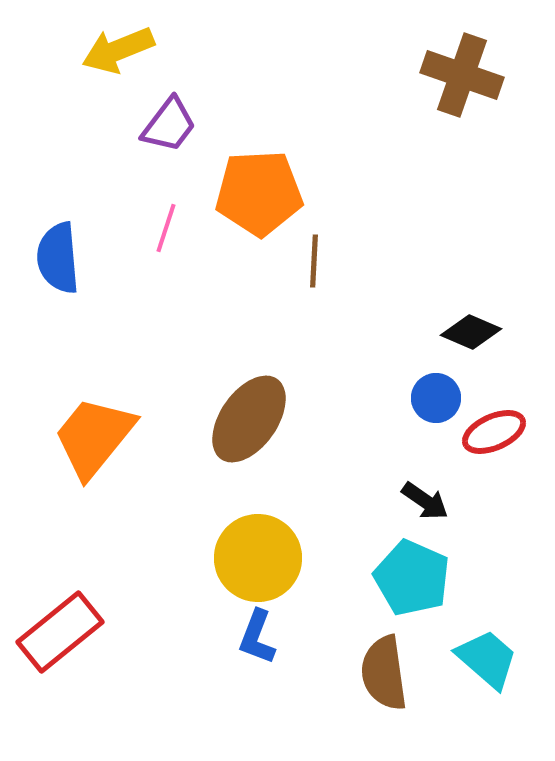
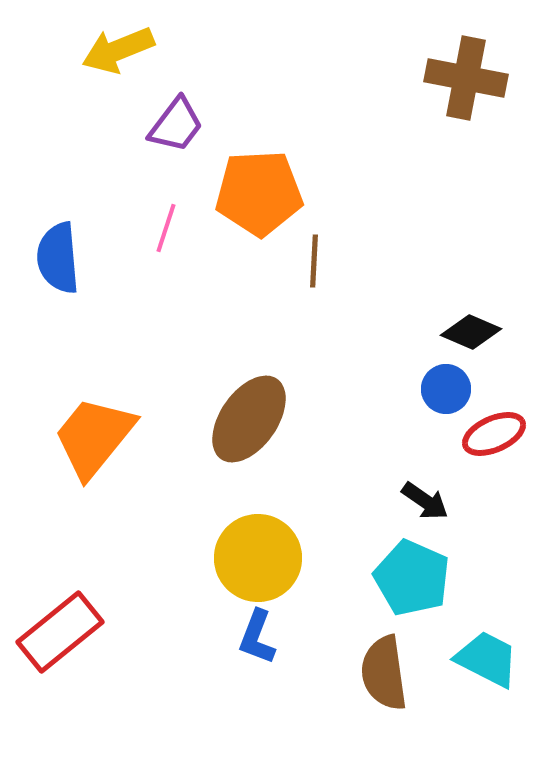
brown cross: moved 4 px right, 3 px down; rotated 8 degrees counterclockwise
purple trapezoid: moved 7 px right
blue circle: moved 10 px right, 9 px up
red ellipse: moved 2 px down
cyan trapezoid: rotated 14 degrees counterclockwise
